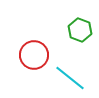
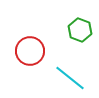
red circle: moved 4 px left, 4 px up
